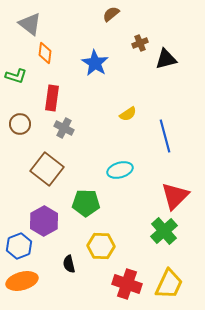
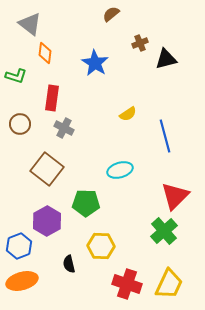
purple hexagon: moved 3 px right
